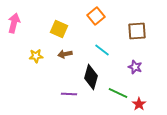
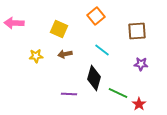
pink arrow: rotated 102 degrees counterclockwise
purple star: moved 6 px right, 3 px up; rotated 16 degrees counterclockwise
black diamond: moved 3 px right, 1 px down
